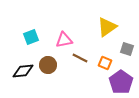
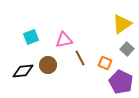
yellow triangle: moved 15 px right, 3 px up
gray square: rotated 24 degrees clockwise
brown line: rotated 35 degrees clockwise
purple pentagon: rotated 10 degrees counterclockwise
